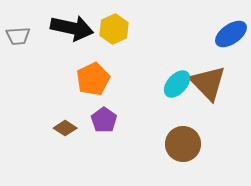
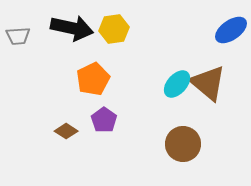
yellow hexagon: rotated 16 degrees clockwise
blue ellipse: moved 4 px up
brown triangle: rotated 6 degrees counterclockwise
brown diamond: moved 1 px right, 3 px down
